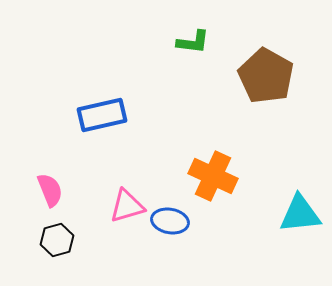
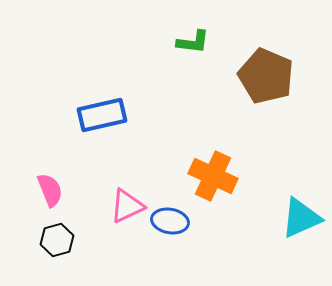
brown pentagon: rotated 6 degrees counterclockwise
pink triangle: rotated 9 degrees counterclockwise
cyan triangle: moved 1 px right, 4 px down; rotated 18 degrees counterclockwise
